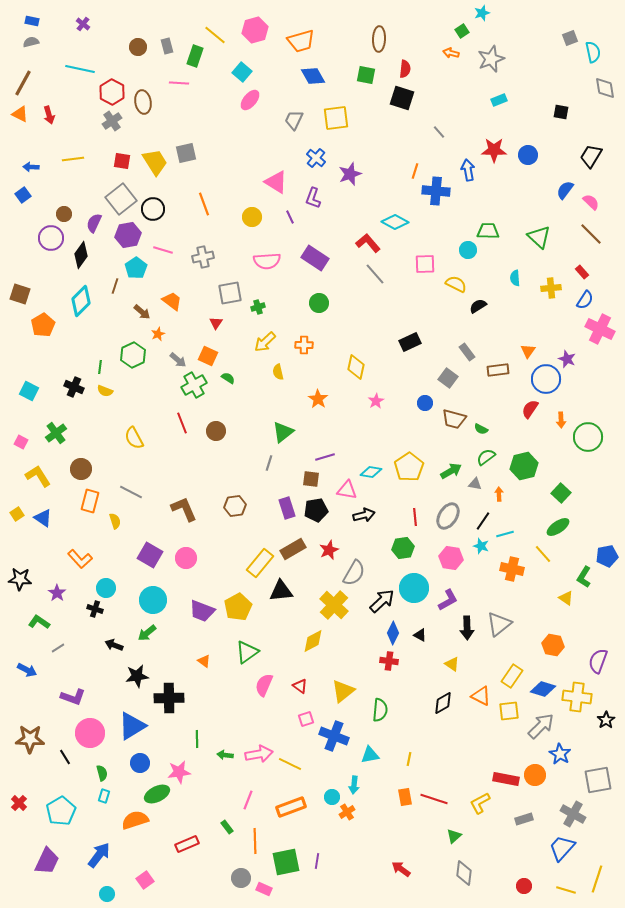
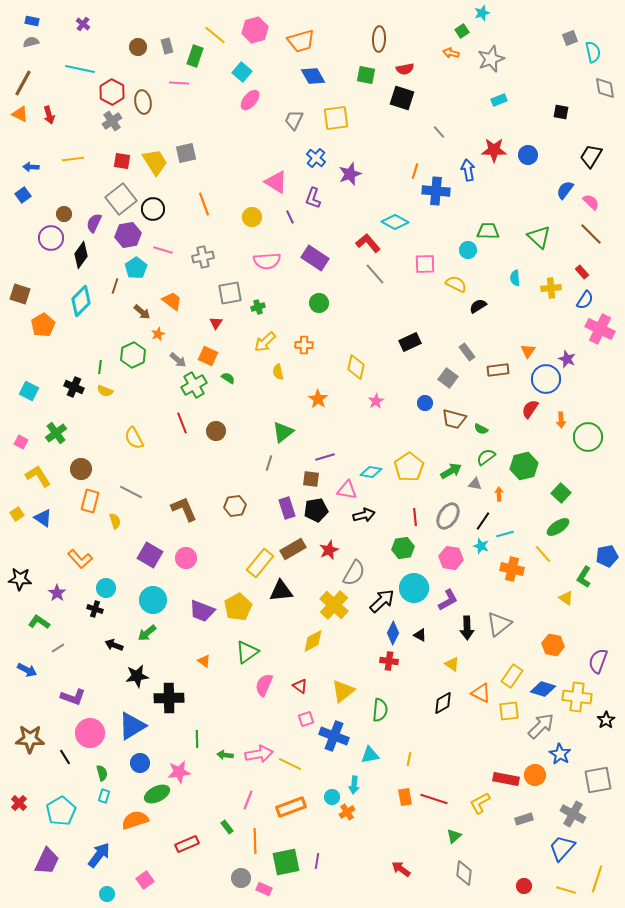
red semicircle at (405, 69): rotated 72 degrees clockwise
orange triangle at (481, 696): moved 3 px up
